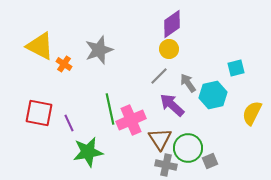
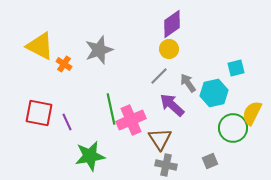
cyan hexagon: moved 1 px right, 2 px up
green line: moved 1 px right
purple line: moved 2 px left, 1 px up
green circle: moved 45 px right, 20 px up
green star: moved 2 px right, 4 px down
